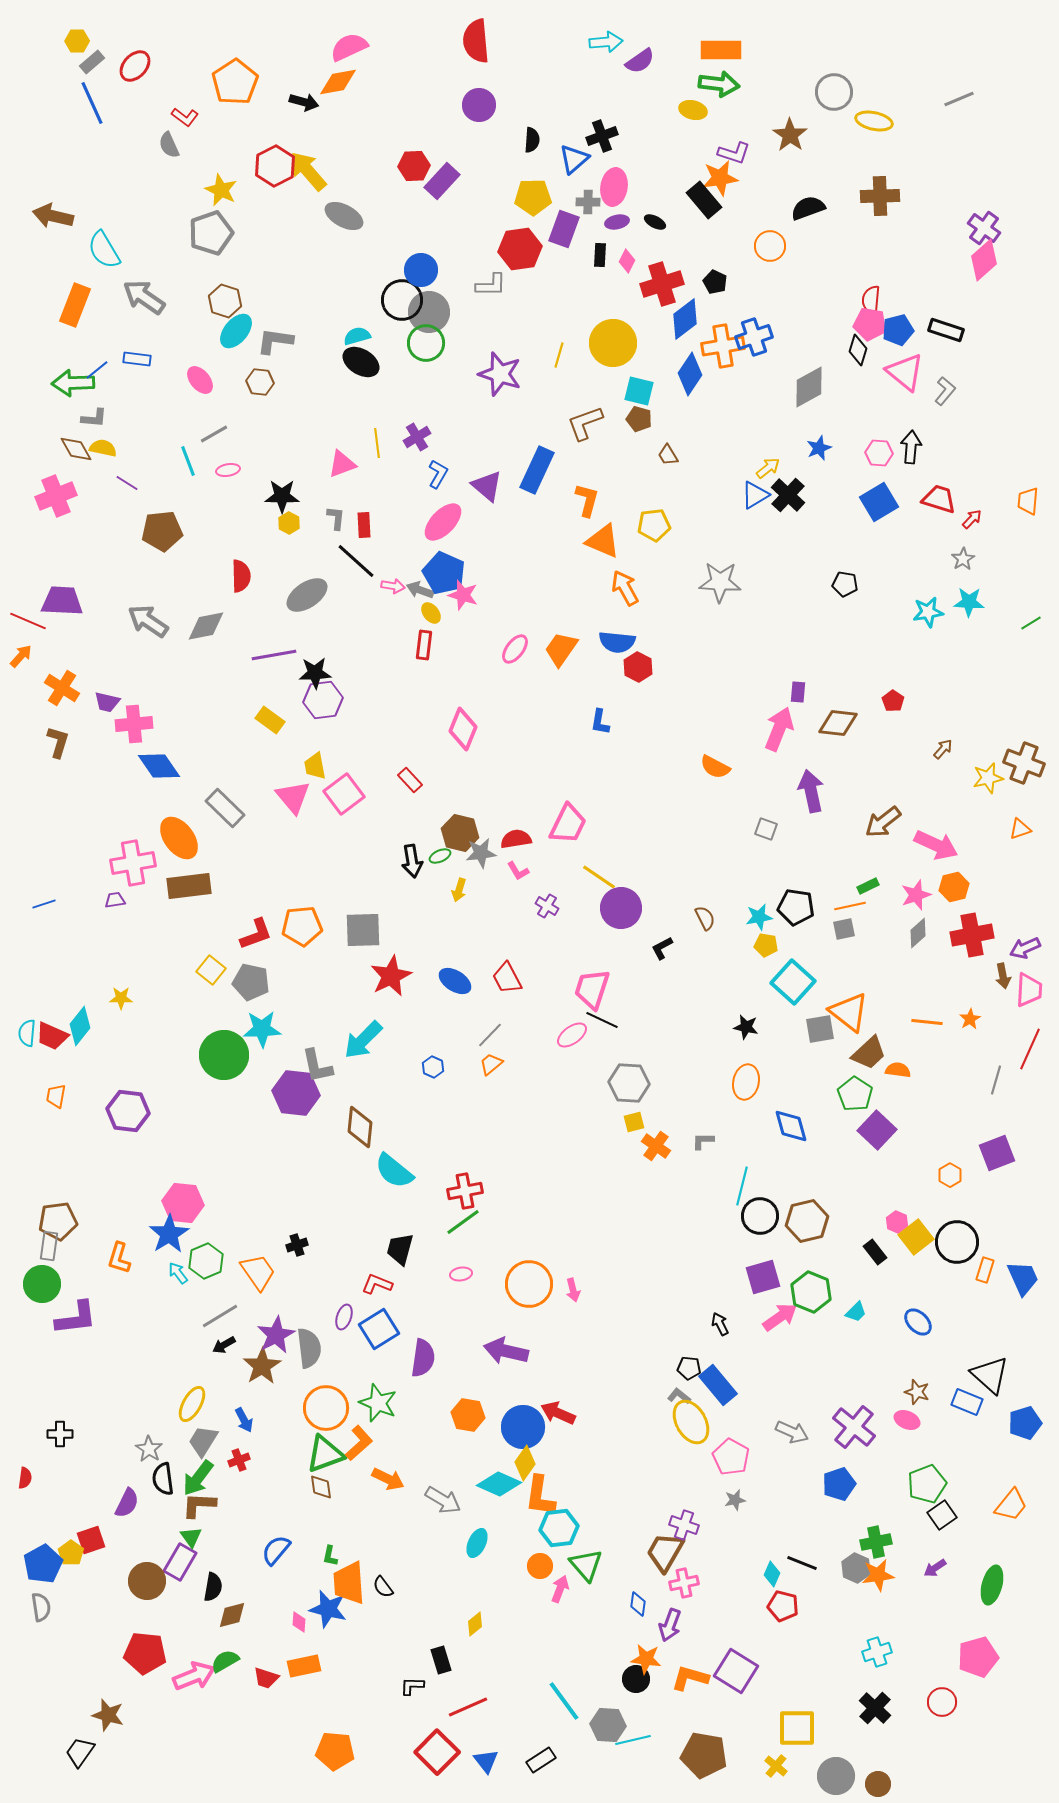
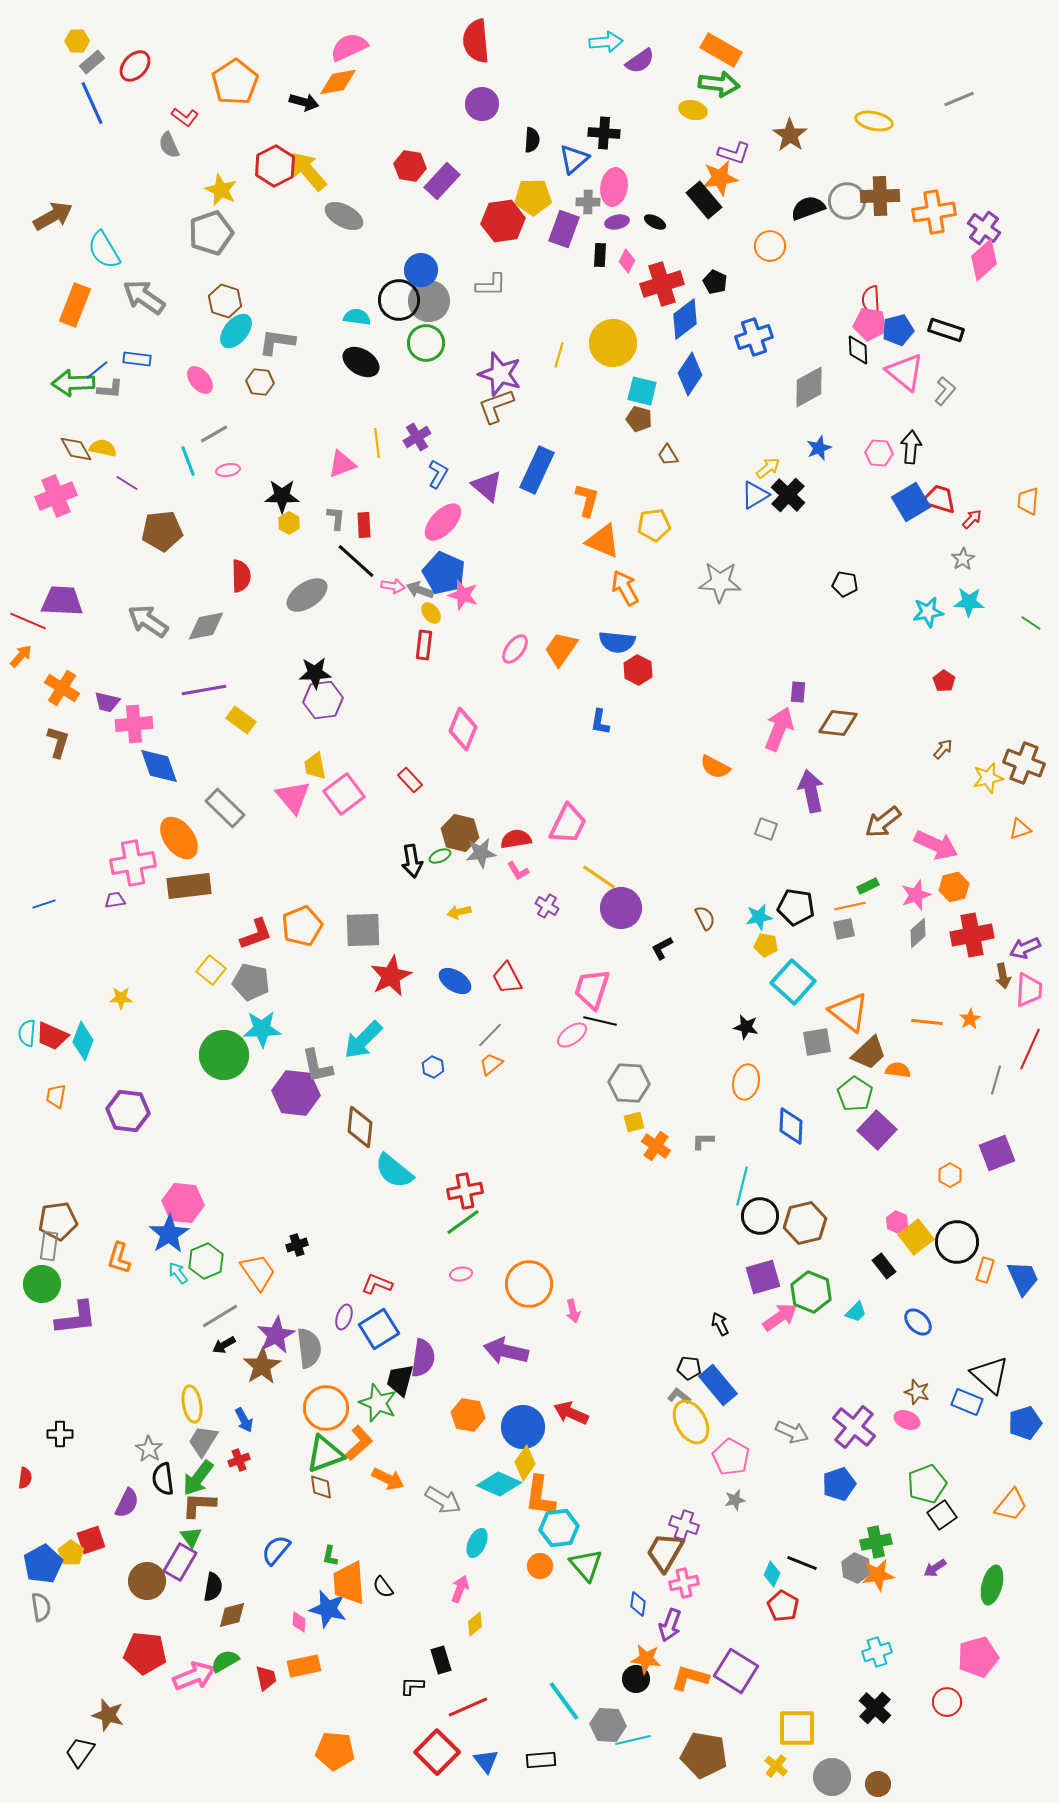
orange rectangle at (721, 50): rotated 30 degrees clockwise
gray circle at (834, 92): moved 13 px right, 109 px down
purple circle at (479, 105): moved 3 px right, 1 px up
black cross at (602, 136): moved 2 px right, 3 px up; rotated 24 degrees clockwise
red hexagon at (414, 166): moved 4 px left; rotated 12 degrees clockwise
brown arrow at (53, 216): rotated 138 degrees clockwise
red hexagon at (520, 249): moved 17 px left, 28 px up
black circle at (402, 300): moved 3 px left
red semicircle at (871, 300): rotated 8 degrees counterclockwise
gray circle at (429, 312): moved 11 px up
cyan semicircle at (357, 336): moved 19 px up; rotated 24 degrees clockwise
gray L-shape at (275, 341): moved 2 px right, 1 px down
orange cross at (723, 346): moved 211 px right, 134 px up
black diamond at (858, 350): rotated 20 degrees counterclockwise
cyan square at (639, 391): moved 3 px right
gray L-shape at (94, 418): moved 16 px right, 29 px up
brown L-shape at (585, 423): moved 89 px left, 17 px up
blue square at (879, 502): moved 32 px right
green line at (1031, 623): rotated 65 degrees clockwise
purple line at (274, 655): moved 70 px left, 35 px down
red hexagon at (638, 667): moved 3 px down
red pentagon at (893, 701): moved 51 px right, 20 px up
yellow rectangle at (270, 720): moved 29 px left
blue diamond at (159, 766): rotated 15 degrees clockwise
yellow arrow at (459, 890): moved 22 px down; rotated 60 degrees clockwise
orange pentagon at (302, 926): rotated 18 degrees counterclockwise
black line at (602, 1020): moved 2 px left, 1 px down; rotated 12 degrees counterclockwise
cyan diamond at (80, 1026): moved 3 px right, 15 px down; rotated 18 degrees counterclockwise
gray square at (820, 1029): moved 3 px left, 13 px down
blue diamond at (791, 1126): rotated 18 degrees clockwise
brown hexagon at (807, 1221): moved 2 px left, 2 px down
black trapezoid at (400, 1249): moved 131 px down
black rectangle at (875, 1252): moved 9 px right, 14 px down
pink arrow at (573, 1290): moved 21 px down
yellow ellipse at (192, 1404): rotated 39 degrees counterclockwise
red arrow at (558, 1413): moved 13 px right
pink arrow at (560, 1589): moved 100 px left
red pentagon at (783, 1606): rotated 16 degrees clockwise
red trapezoid at (266, 1678): rotated 120 degrees counterclockwise
red circle at (942, 1702): moved 5 px right
black rectangle at (541, 1760): rotated 28 degrees clockwise
gray circle at (836, 1776): moved 4 px left, 1 px down
